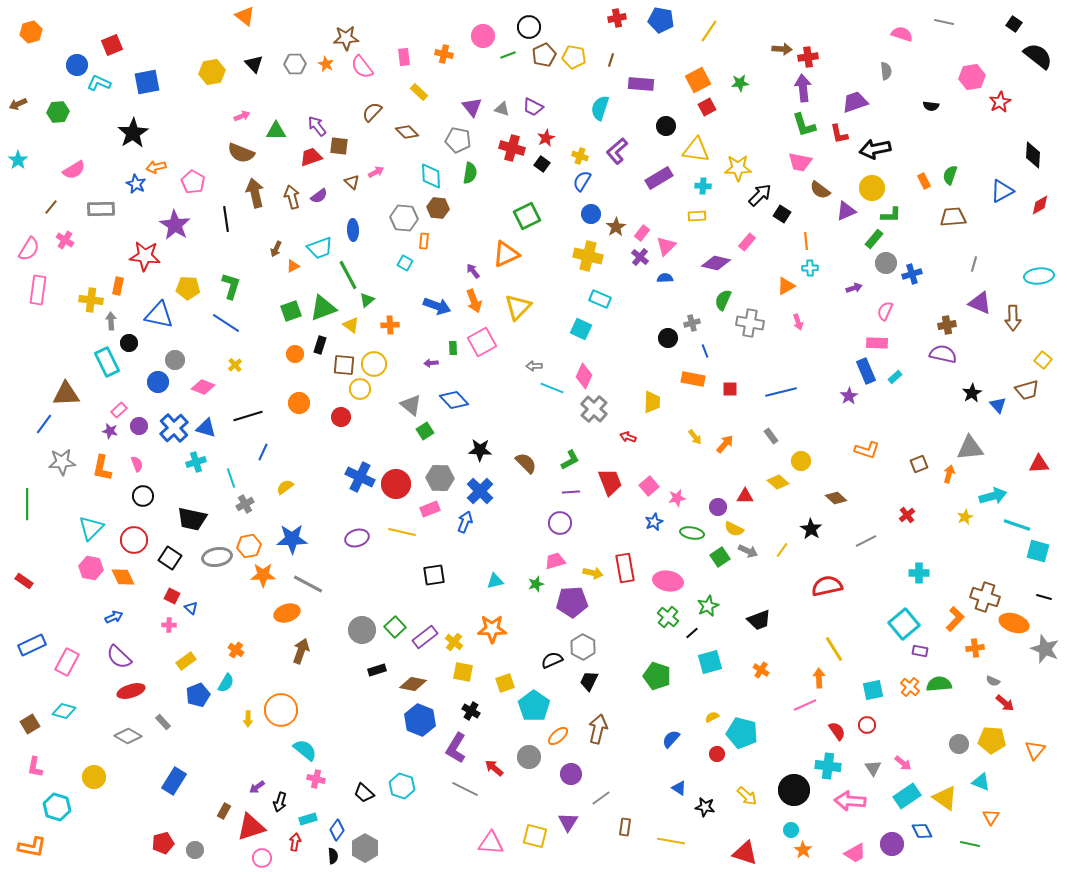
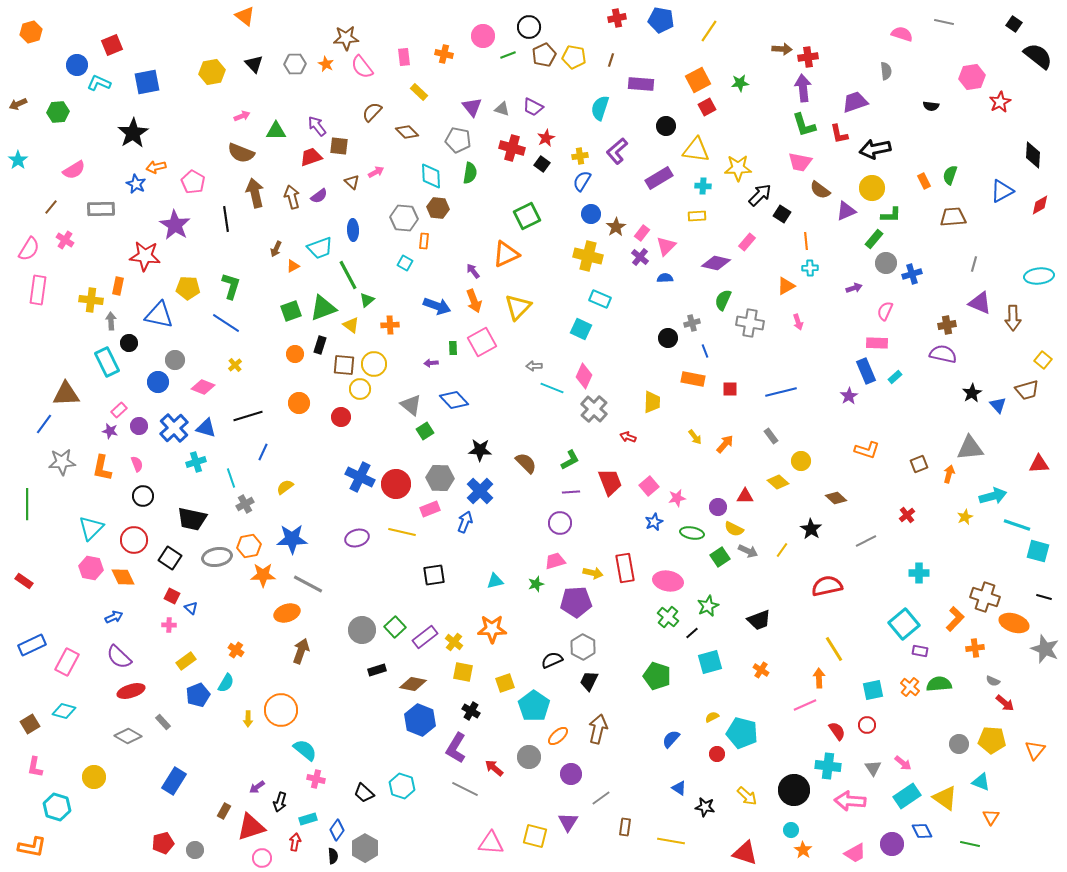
yellow cross at (580, 156): rotated 28 degrees counterclockwise
purple pentagon at (572, 602): moved 4 px right
